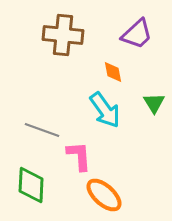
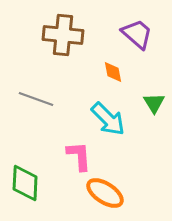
purple trapezoid: rotated 96 degrees counterclockwise
cyan arrow: moved 3 px right, 9 px down; rotated 9 degrees counterclockwise
gray line: moved 6 px left, 31 px up
green diamond: moved 6 px left, 2 px up
orange ellipse: moved 1 px right, 2 px up; rotated 9 degrees counterclockwise
